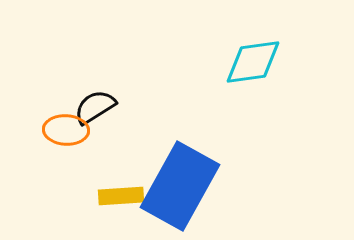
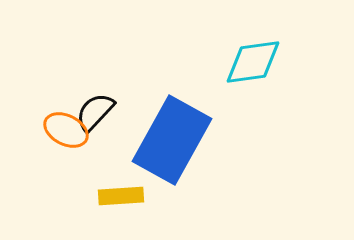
black semicircle: moved 5 px down; rotated 15 degrees counterclockwise
orange ellipse: rotated 24 degrees clockwise
blue rectangle: moved 8 px left, 46 px up
